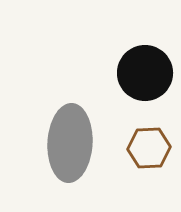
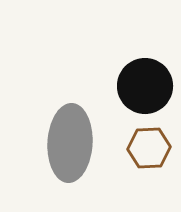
black circle: moved 13 px down
